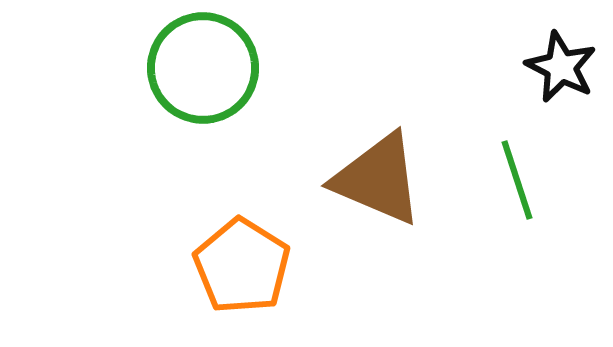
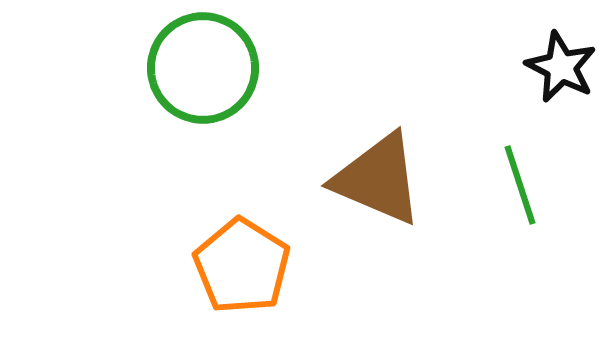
green line: moved 3 px right, 5 px down
